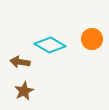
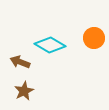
orange circle: moved 2 px right, 1 px up
brown arrow: rotated 12 degrees clockwise
